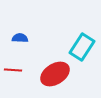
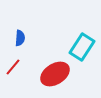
blue semicircle: rotated 91 degrees clockwise
red line: moved 3 px up; rotated 54 degrees counterclockwise
